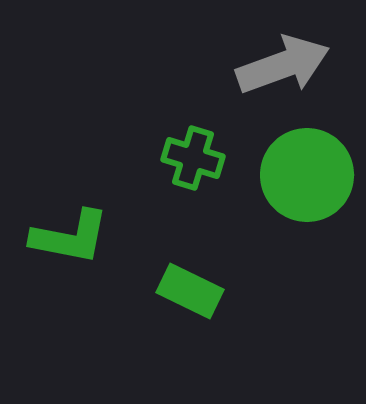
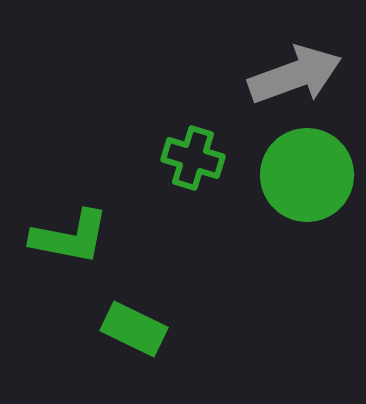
gray arrow: moved 12 px right, 10 px down
green rectangle: moved 56 px left, 38 px down
